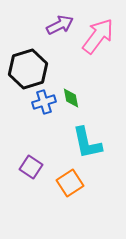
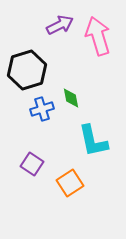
pink arrow: rotated 54 degrees counterclockwise
black hexagon: moved 1 px left, 1 px down
blue cross: moved 2 px left, 7 px down
cyan L-shape: moved 6 px right, 2 px up
purple square: moved 1 px right, 3 px up
